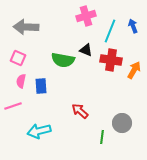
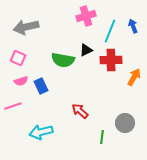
gray arrow: rotated 15 degrees counterclockwise
black triangle: rotated 48 degrees counterclockwise
red cross: rotated 10 degrees counterclockwise
orange arrow: moved 7 px down
pink semicircle: rotated 120 degrees counterclockwise
blue rectangle: rotated 21 degrees counterclockwise
gray circle: moved 3 px right
cyan arrow: moved 2 px right, 1 px down
